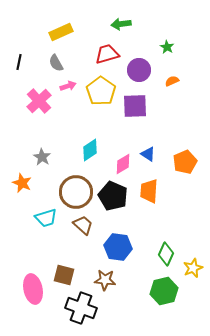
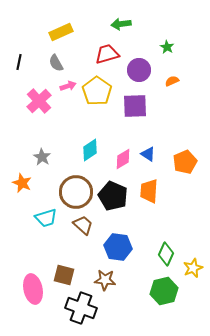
yellow pentagon: moved 4 px left
pink diamond: moved 5 px up
